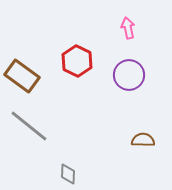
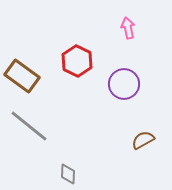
purple circle: moved 5 px left, 9 px down
brown semicircle: rotated 30 degrees counterclockwise
